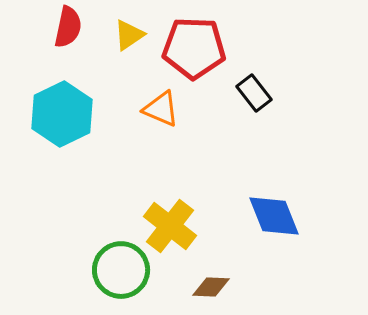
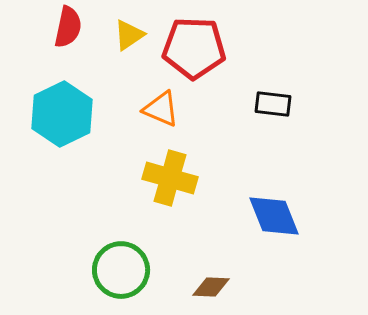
black rectangle: moved 19 px right, 11 px down; rotated 45 degrees counterclockwise
yellow cross: moved 48 px up; rotated 22 degrees counterclockwise
